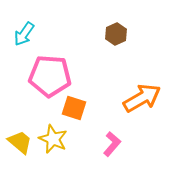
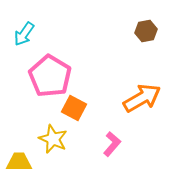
brown hexagon: moved 30 px right, 3 px up; rotated 15 degrees clockwise
pink pentagon: rotated 27 degrees clockwise
orange square: rotated 10 degrees clockwise
yellow trapezoid: moved 1 px left, 20 px down; rotated 40 degrees counterclockwise
